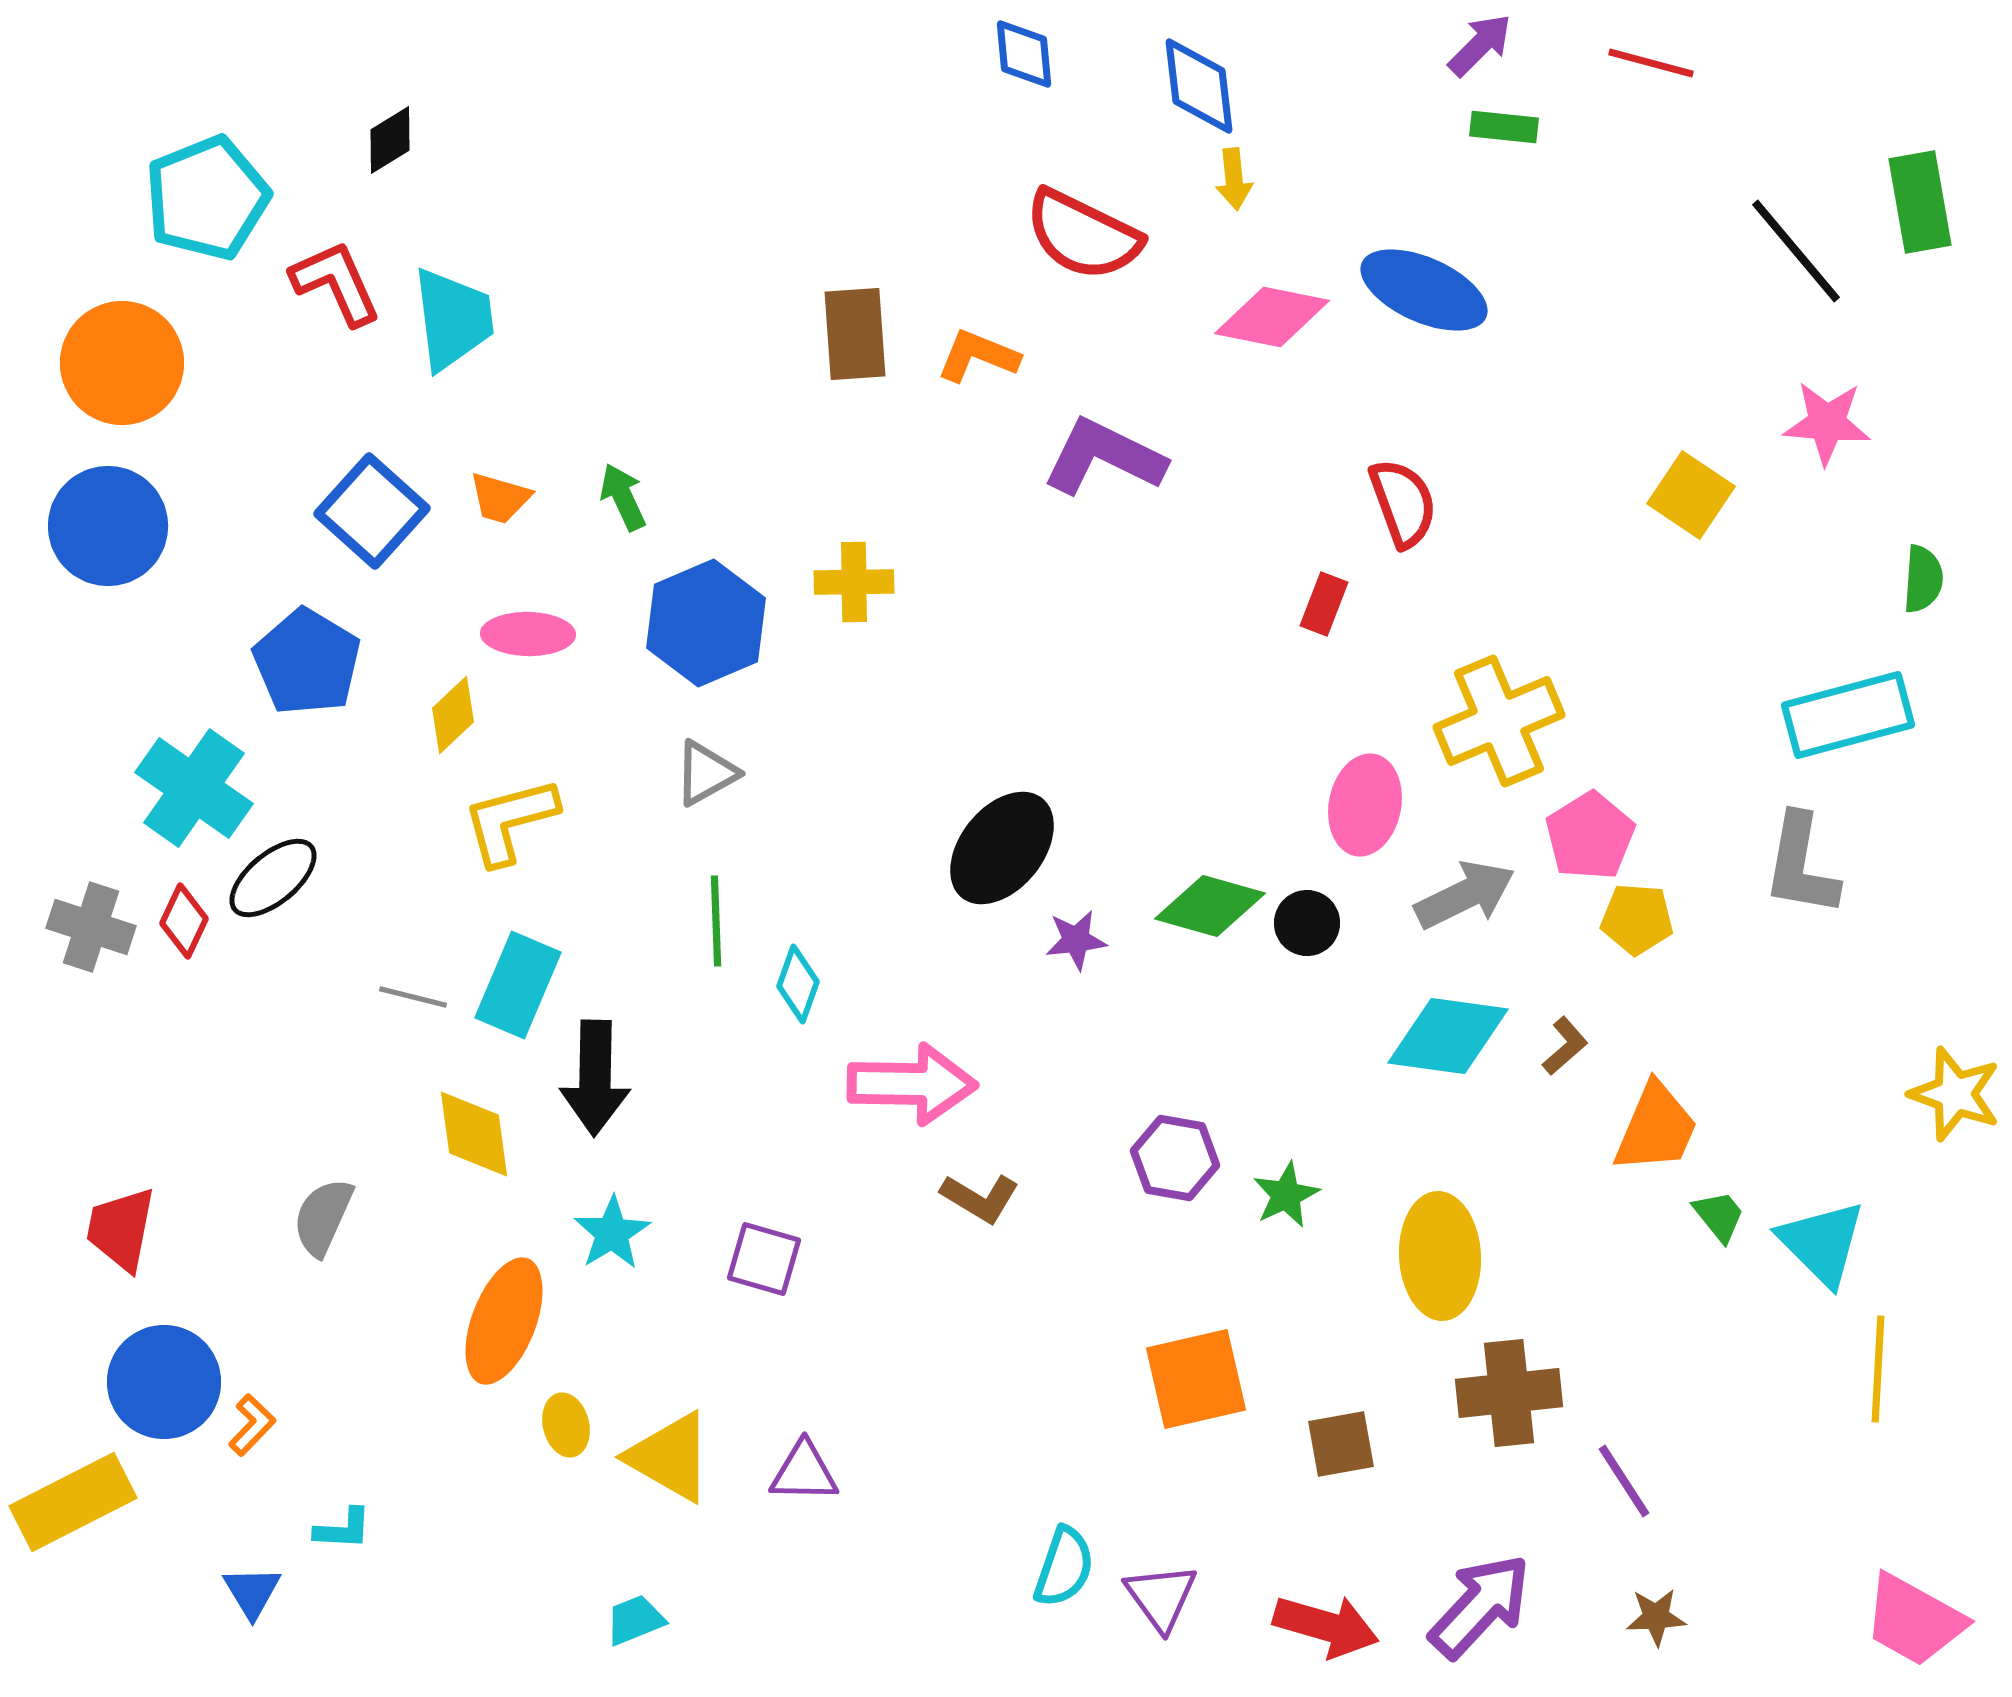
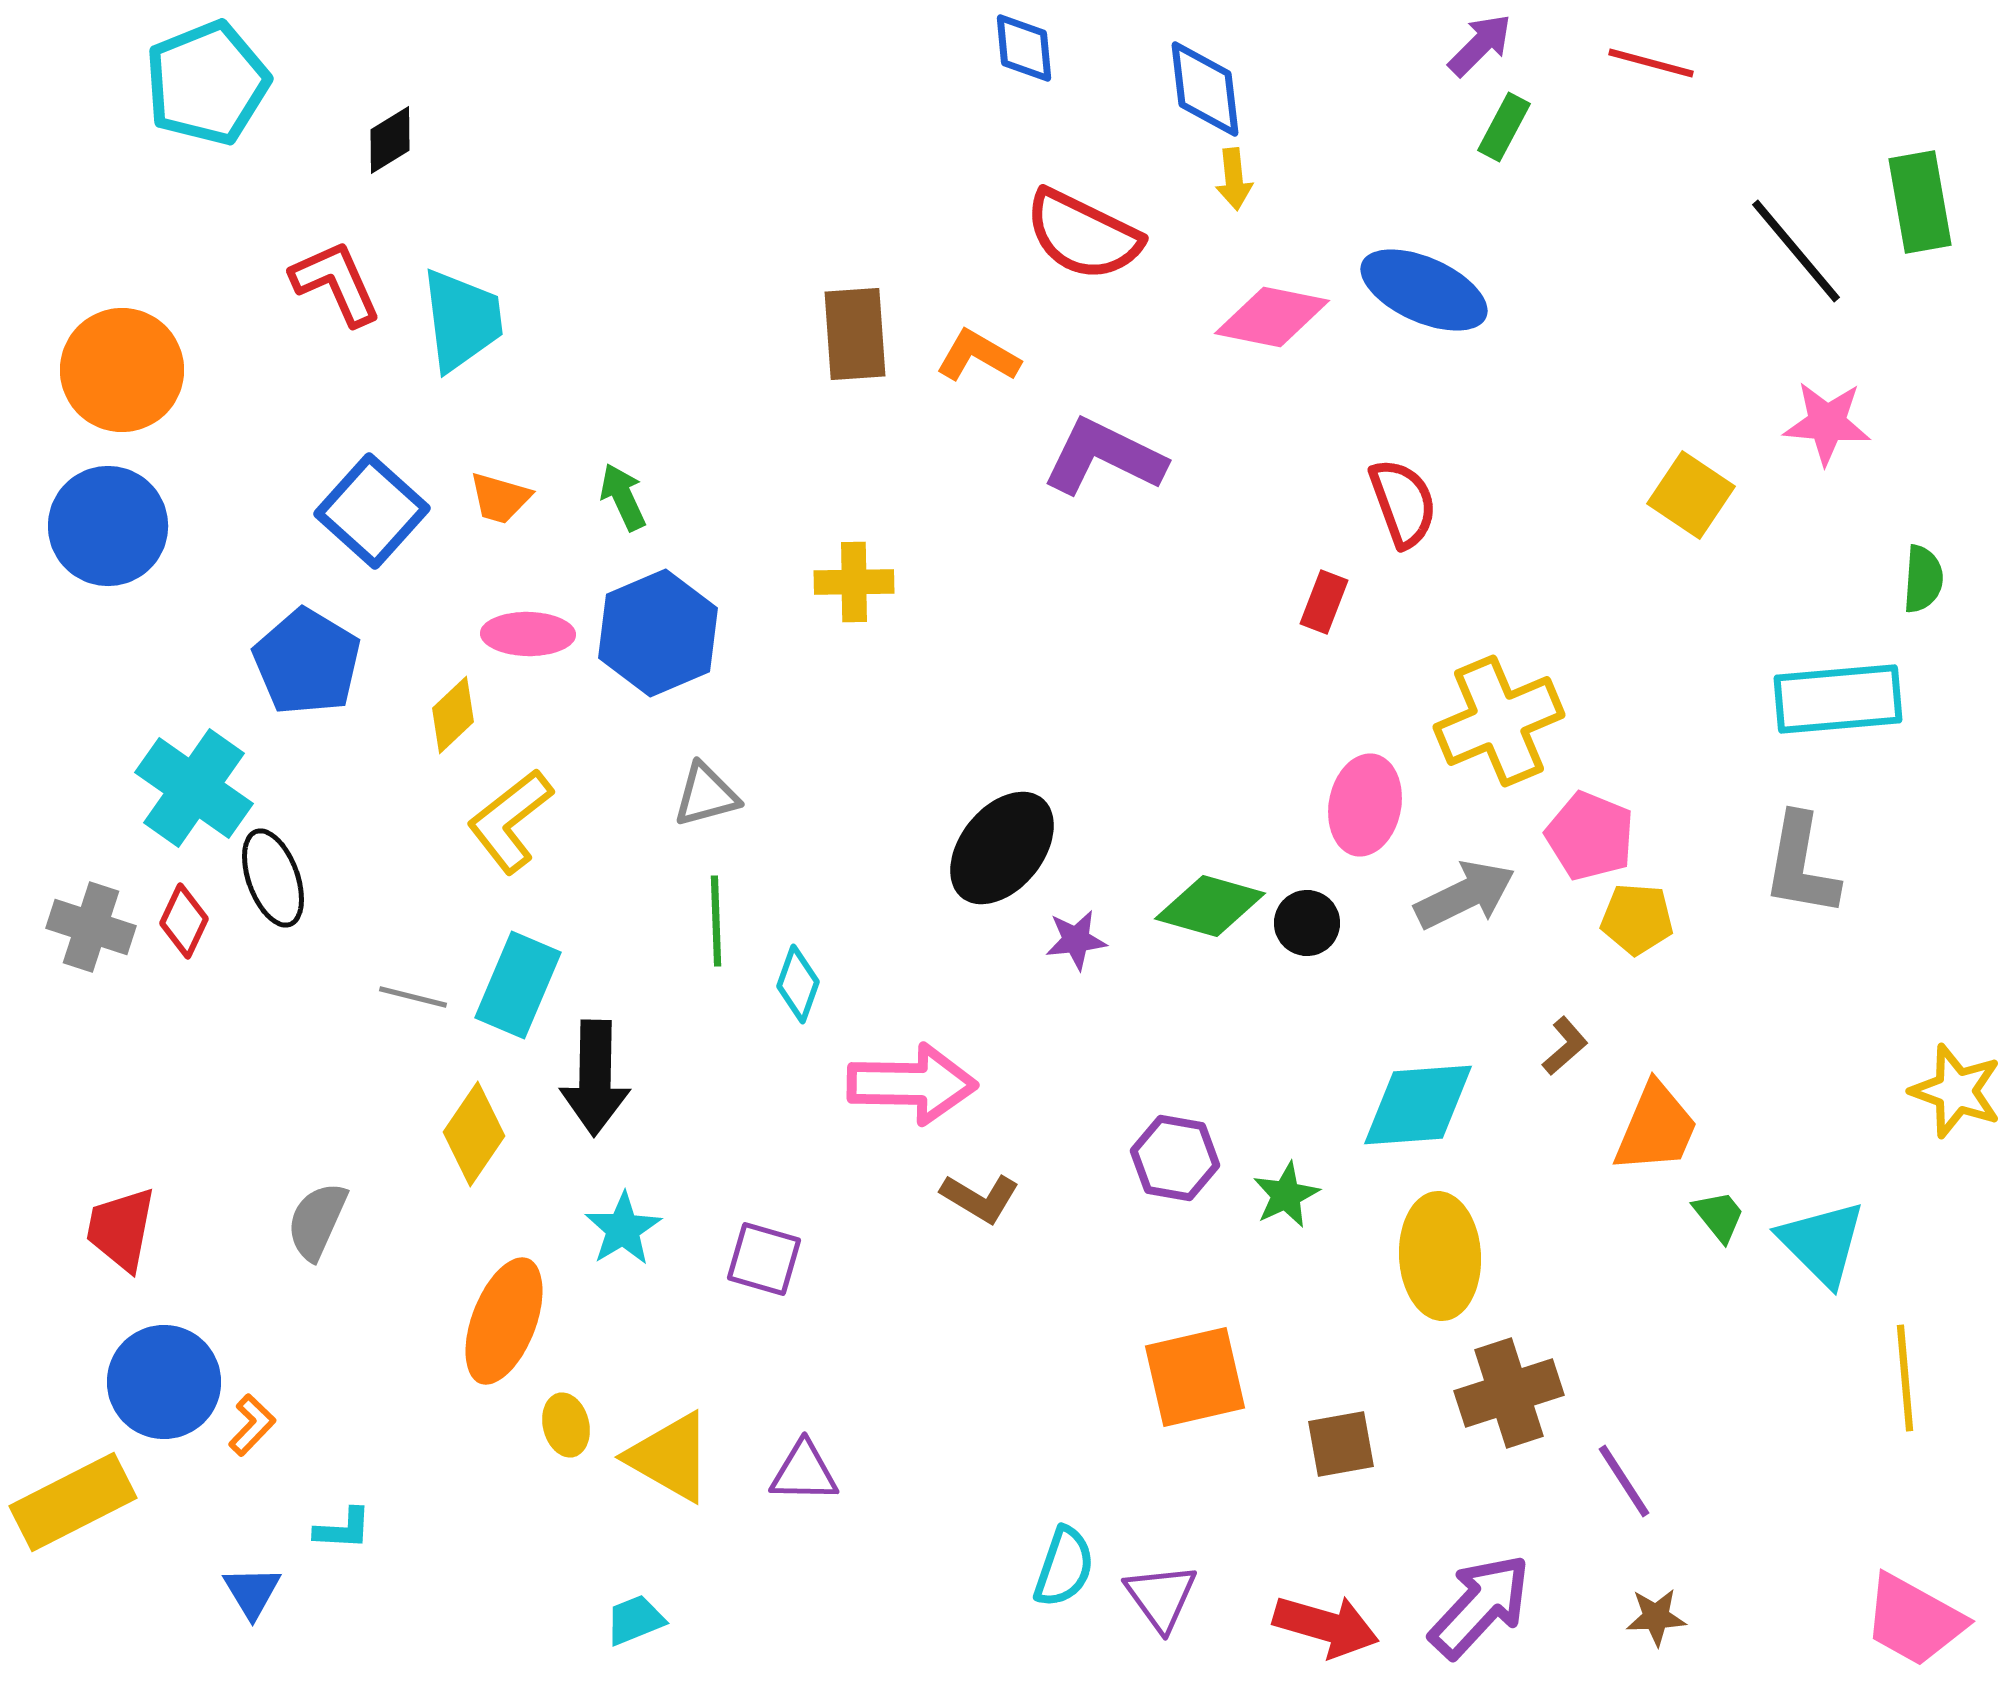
blue diamond at (1024, 54): moved 6 px up
blue diamond at (1199, 86): moved 6 px right, 3 px down
green rectangle at (1504, 127): rotated 68 degrees counterclockwise
cyan pentagon at (207, 198): moved 115 px up
cyan trapezoid at (453, 319): moved 9 px right, 1 px down
orange L-shape at (978, 356): rotated 8 degrees clockwise
orange circle at (122, 363): moved 7 px down
red rectangle at (1324, 604): moved 2 px up
blue hexagon at (706, 623): moved 48 px left, 10 px down
cyan rectangle at (1848, 715): moved 10 px left, 16 px up; rotated 10 degrees clockwise
gray triangle at (706, 773): moved 22 px down; rotated 14 degrees clockwise
yellow L-shape at (510, 821): rotated 23 degrees counterclockwise
pink pentagon at (1590, 836): rotated 18 degrees counterclockwise
black ellipse at (273, 878): rotated 70 degrees counterclockwise
cyan diamond at (1448, 1036): moved 30 px left, 69 px down; rotated 12 degrees counterclockwise
yellow star at (1955, 1094): moved 1 px right, 3 px up
yellow diamond at (474, 1134): rotated 42 degrees clockwise
gray semicircle at (323, 1217): moved 6 px left, 4 px down
cyan star at (612, 1233): moved 11 px right, 4 px up
yellow line at (1878, 1369): moved 27 px right, 9 px down; rotated 8 degrees counterclockwise
orange square at (1196, 1379): moved 1 px left, 2 px up
brown cross at (1509, 1393): rotated 12 degrees counterclockwise
